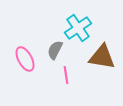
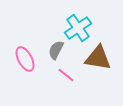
gray semicircle: moved 1 px right
brown triangle: moved 4 px left, 1 px down
pink line: rotated 42 degrees counterclockwise
